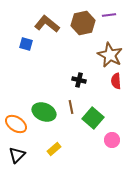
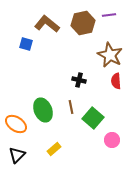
green ellipse: moved 1 px left, 2 px up; rotated 45 degrees clockwise
